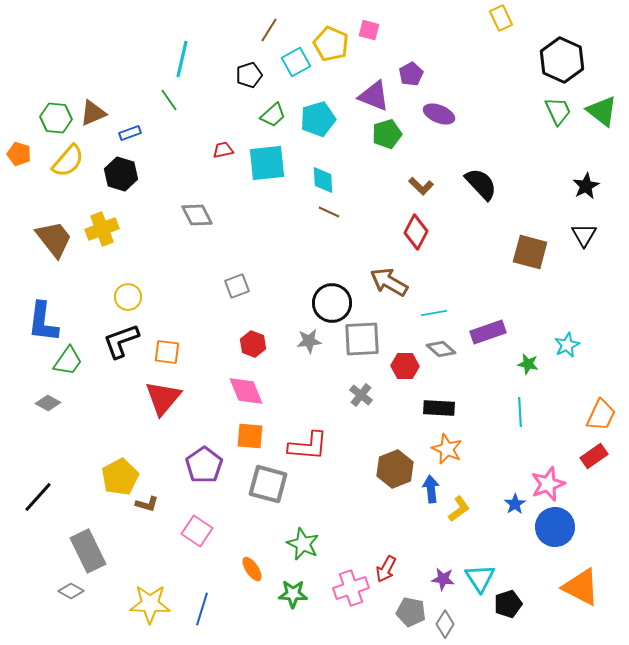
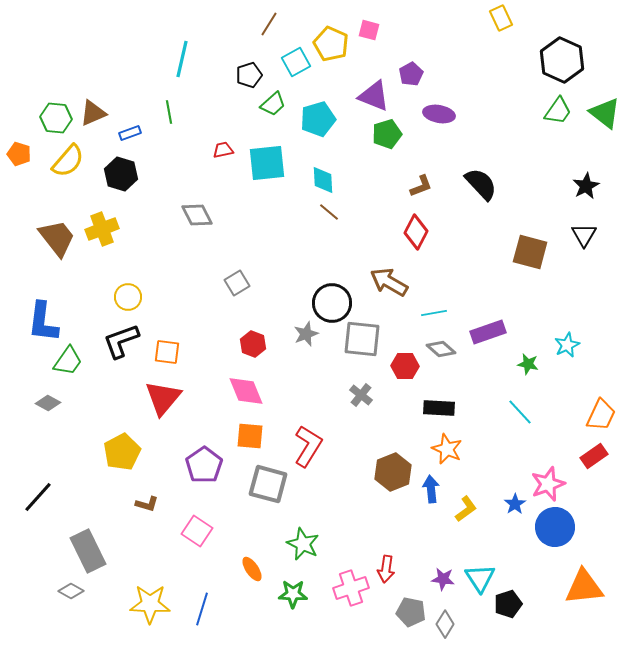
brown line at (269, 30): moved 6 px up
green line at (169, 100): moved 12 px down; rotated 25 degrees clockwise
green trapezoid at (558, 111): rotated 60 degrees clockwise
green triangle at (602, 111): moved 3 px right, 2 px down
purple ellipse at (439, 114): rotated 12 degrees counterclockwise
green trapezoid at (273, 115): moved 11 px up
brown L-shape at (421, 186): rotated 65 degrees counterclockwise
brown line at (329, 212): rotated 15 degrees clockwise
brown trapezoid at (54, 239): moved 3 px right, 1 px up
gray square at (237, 286): moved 3 px up; rotated 10 degrees counterclockwise
gray square at (362, 339): rotated 9 degrees clockwise
gray star at (309, 341): moved 3 px left, 7 px up; rotated 15 degrees counterclockwise
cyan line at (520, 412): rotated 40 degrees counterclockwise
red L-shape at (308, 446): rotated 63 degrees counterclockwise
brown hexagon at (395, 469): moved 2 px left, 3 px down
yellow pentagon at (120, 477): moved 2 px right, 25 px up
yellow L-shape at (459, 509): moved 7 px right
red arrow at (386, 569): rotated 20 degrees counterclockwise
orange triangle at (581, 587): moved 3 px right; rotated 33 degrees counterclockwise
